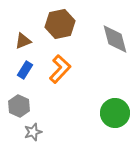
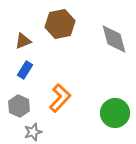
gray diamond: moved 1 px left
orange L-shape: moved 29 px down
